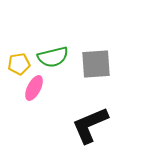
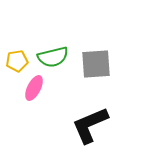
yellow pentagon: moved 2 px left, 3 px up
